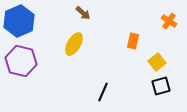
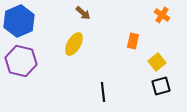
orange cross: moved 7 px left, 6 px up
black line: rotated 30 degrees counterclockwise
